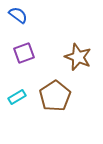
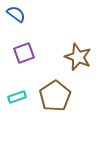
blue semicircle: moved 2 px left, 1 px up
cyan rectangle: rotated 12 degrees clockwise
